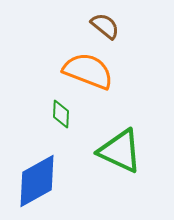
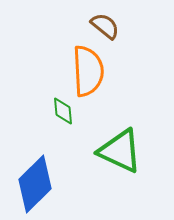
orange semicircle: rotated 66 degrees clockwise
green diamond: moved 2 px right, 3 px up; rotated 8 degrees counterclockwise
blue diamond: moved 2 px left, 3 px down; rotated 16 degrees counterclockwise
